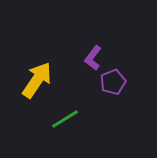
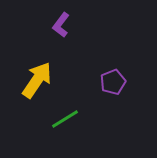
purple L-shape: moved 32 px left, 33 px up
